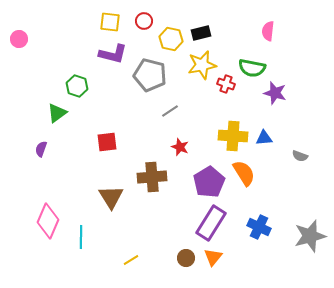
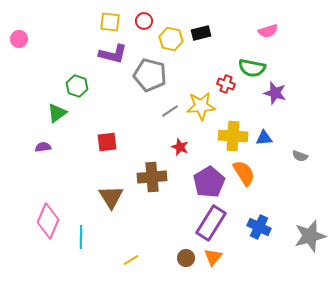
pink semicircle: rotated 114 degrees counterclockwise
yellow star: moved 1 px left, 41 px down; rotated 8 degrees clockwise
purple semicircle: moved 2 px right, 2 px up; rotated 63 degrees clockwise
